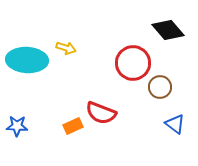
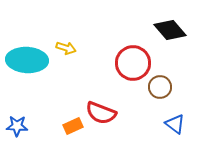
black diamond: moved 2 px right
